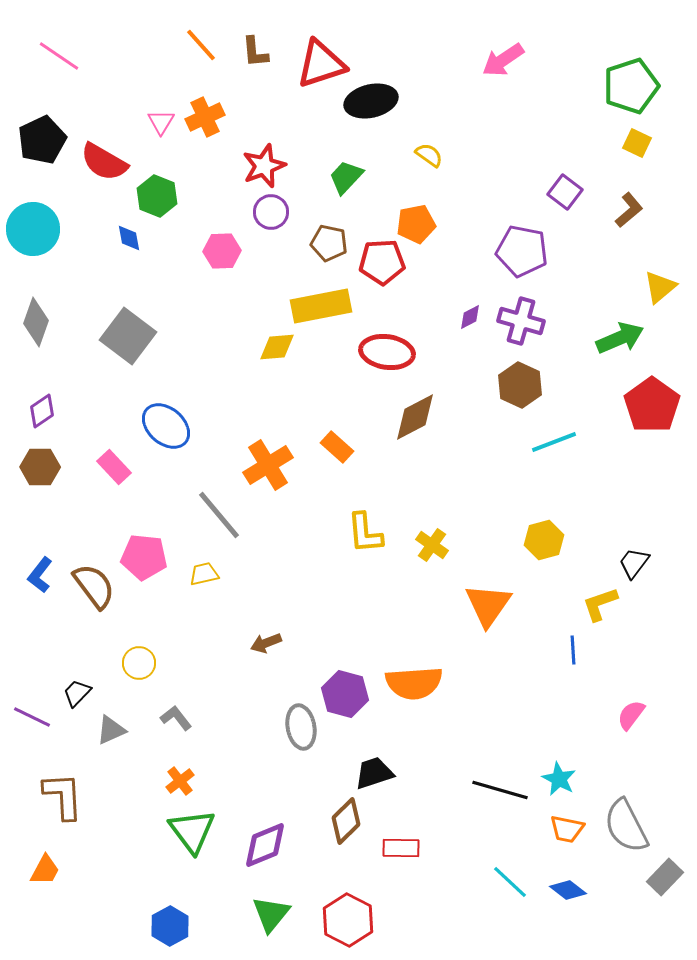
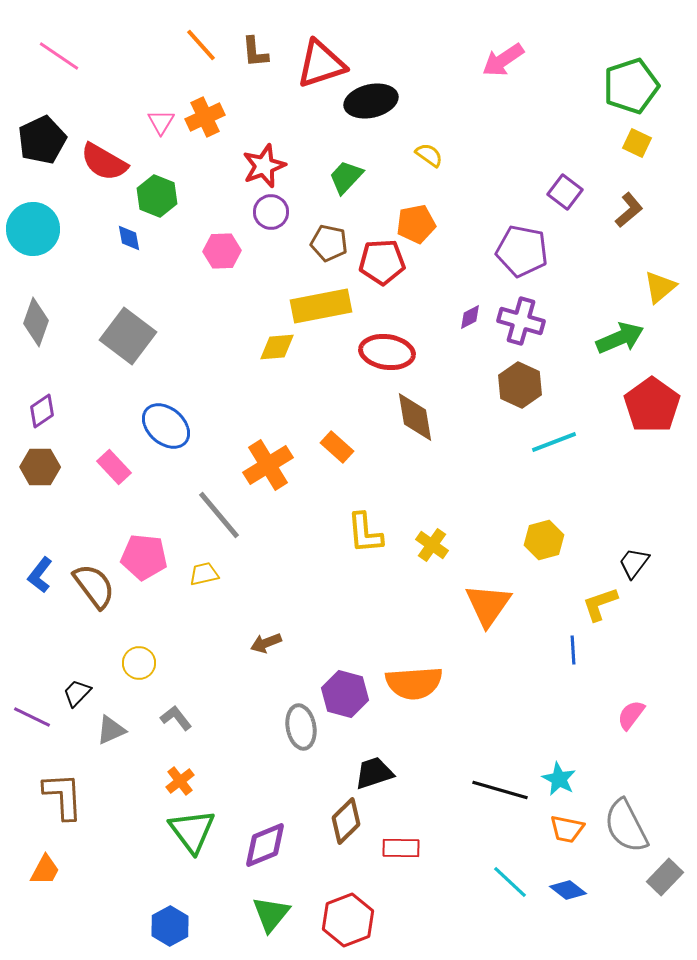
brown diamond at (415, 417): rotated 72 degrees counterclockwise
red hexagon at (348, 920): rotated 12 degrees clockwise
